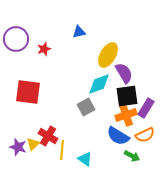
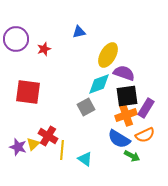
purple semicircle: rotated 40 degrees counterclockwise
blue semicircle: moved 1 px right, 3 px down
